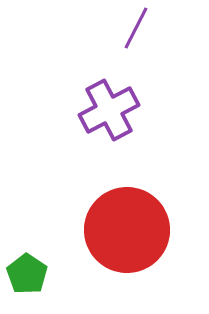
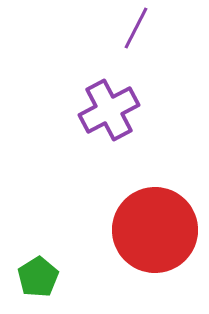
red circle: moved 28 px right
green pentagon: moved 11 px right, 3 px down; rotated 6 degrees clockwise
